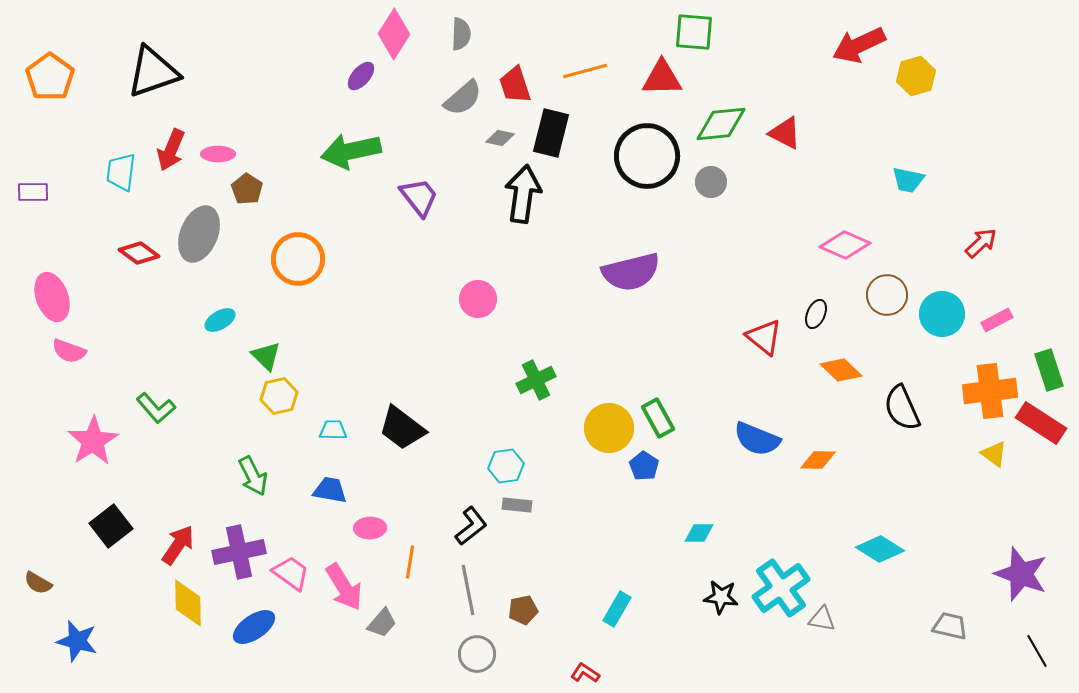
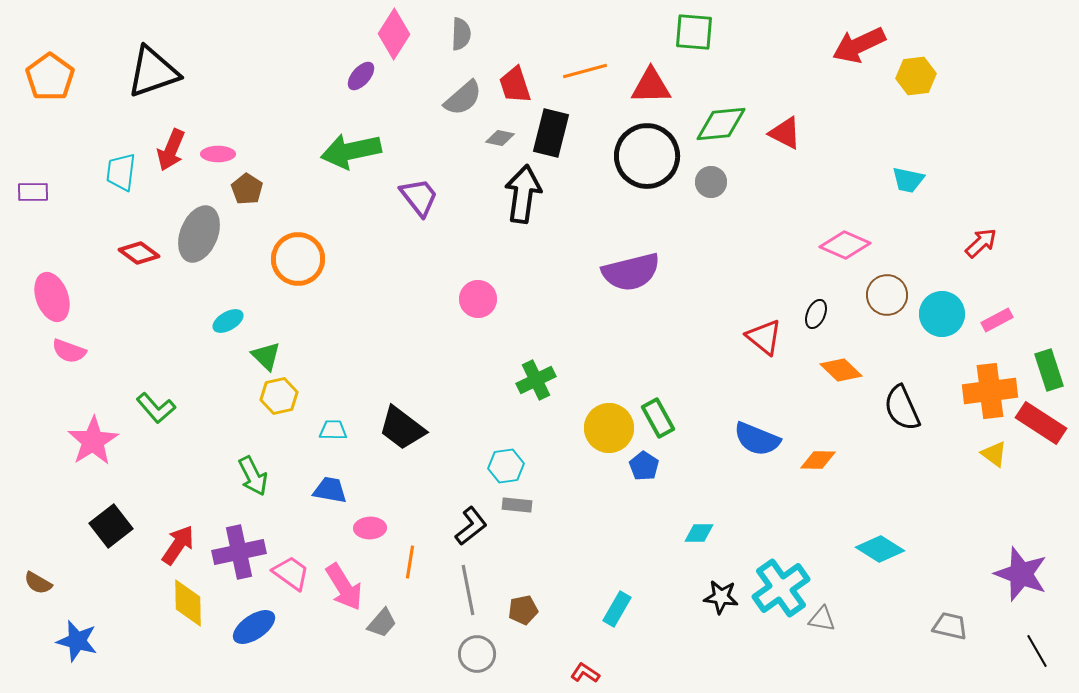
yellow hexagon at (916, 76): rotated 9 degrees clockwise
red triangle at (662, 78): moved 11 px left, 8 px down
cyan ellipse at (220, 320): moved 8 px right, 1 px down
